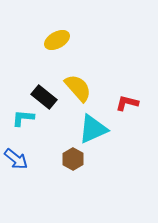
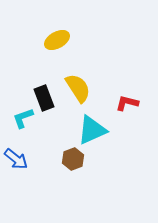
yellow semicircle: rotated 8 degrees clockwise
black rectangle: moved 1 px down; rotated 30 degrees clockwise
cyan L-shape: rotated 25 degrees counterclockwise
cyan triangle: moved 1 px left, 1 px down
brown hexagon: rotated 10 degrees clockwise
